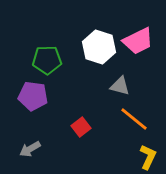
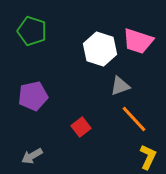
pink trapezoid: rotated 44 degrees clockwise
white hexagon: moved 1 px right, 2 px down
green pentagon: moved 15 px left, 29 px up; rotated 20 degrees clockwise
gray triangle: rotated 35 degrees counterclockwise
purple pentagon: rotated 20 degrees counterclockwise
orange line: rotated 8 degrees clockwise
gray arrow: moved 2 px right, 7 px down
